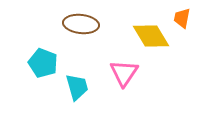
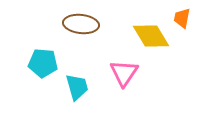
cyan pentagon: rotated 16 degrees counterclockwise
